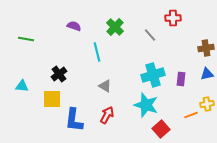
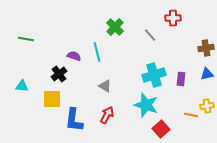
purple semicircle: moved 30 px down
cyan cross: moved 1 px right
yellow cross: moved 2 px down
orange line: rotated 32 degrees clockwise
